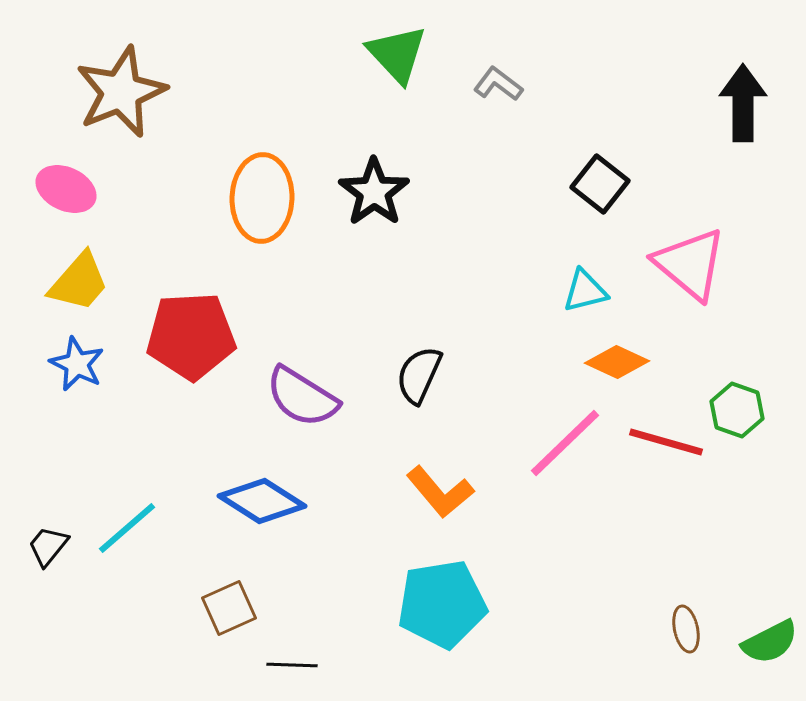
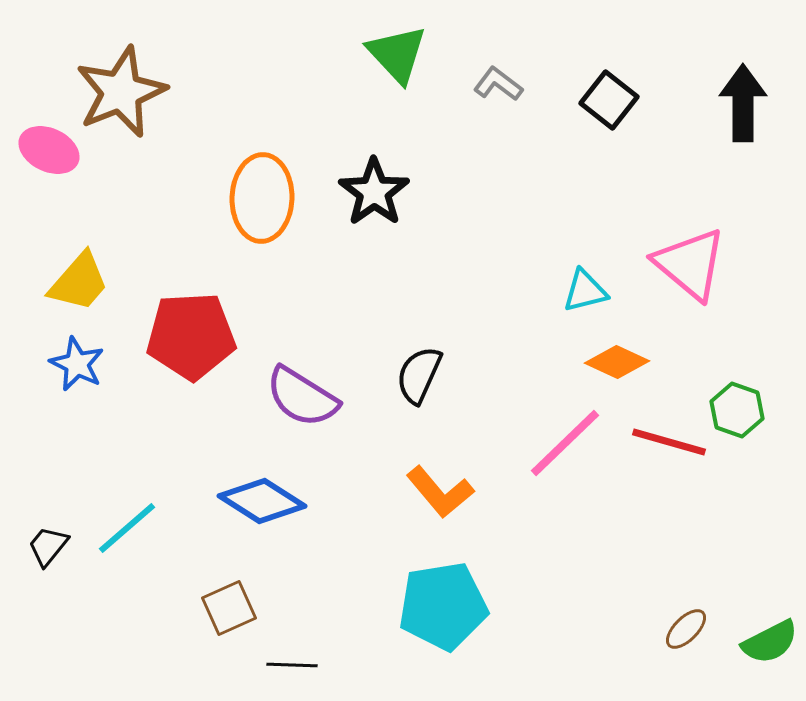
black square: moved 9 px right, 84 px up
pink ellipse: moved 17 px left, 39 px up
red line: moved 3 px right
cyan pentagon: moved 1 px right, 2 px down
brown ellipse: rotated 57 degrees clockwise
